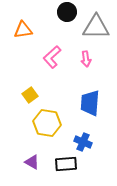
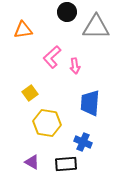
pink arrow: moved 11 px left, 7 px down
yellow square: moved 2 px up
